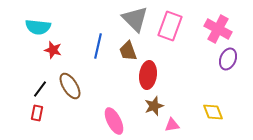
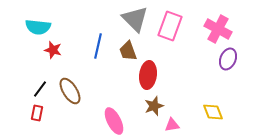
brown ellipse: moved 5 px down
